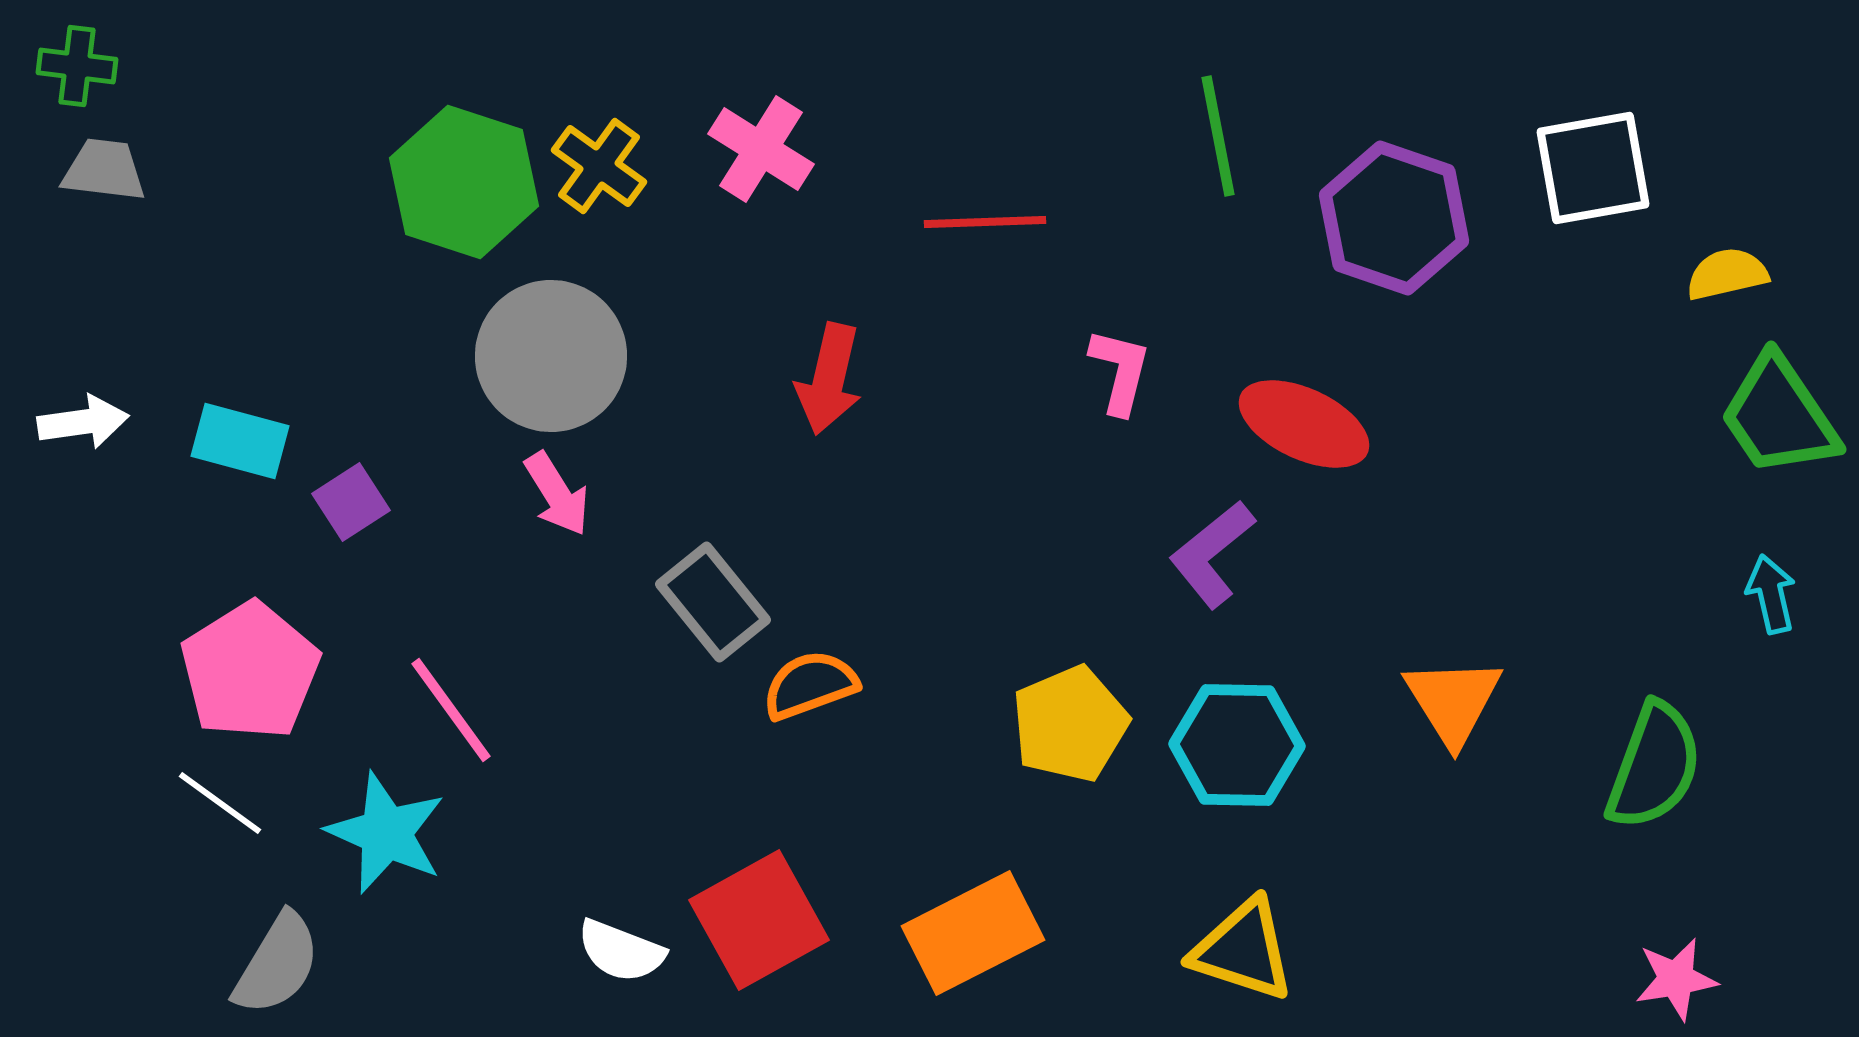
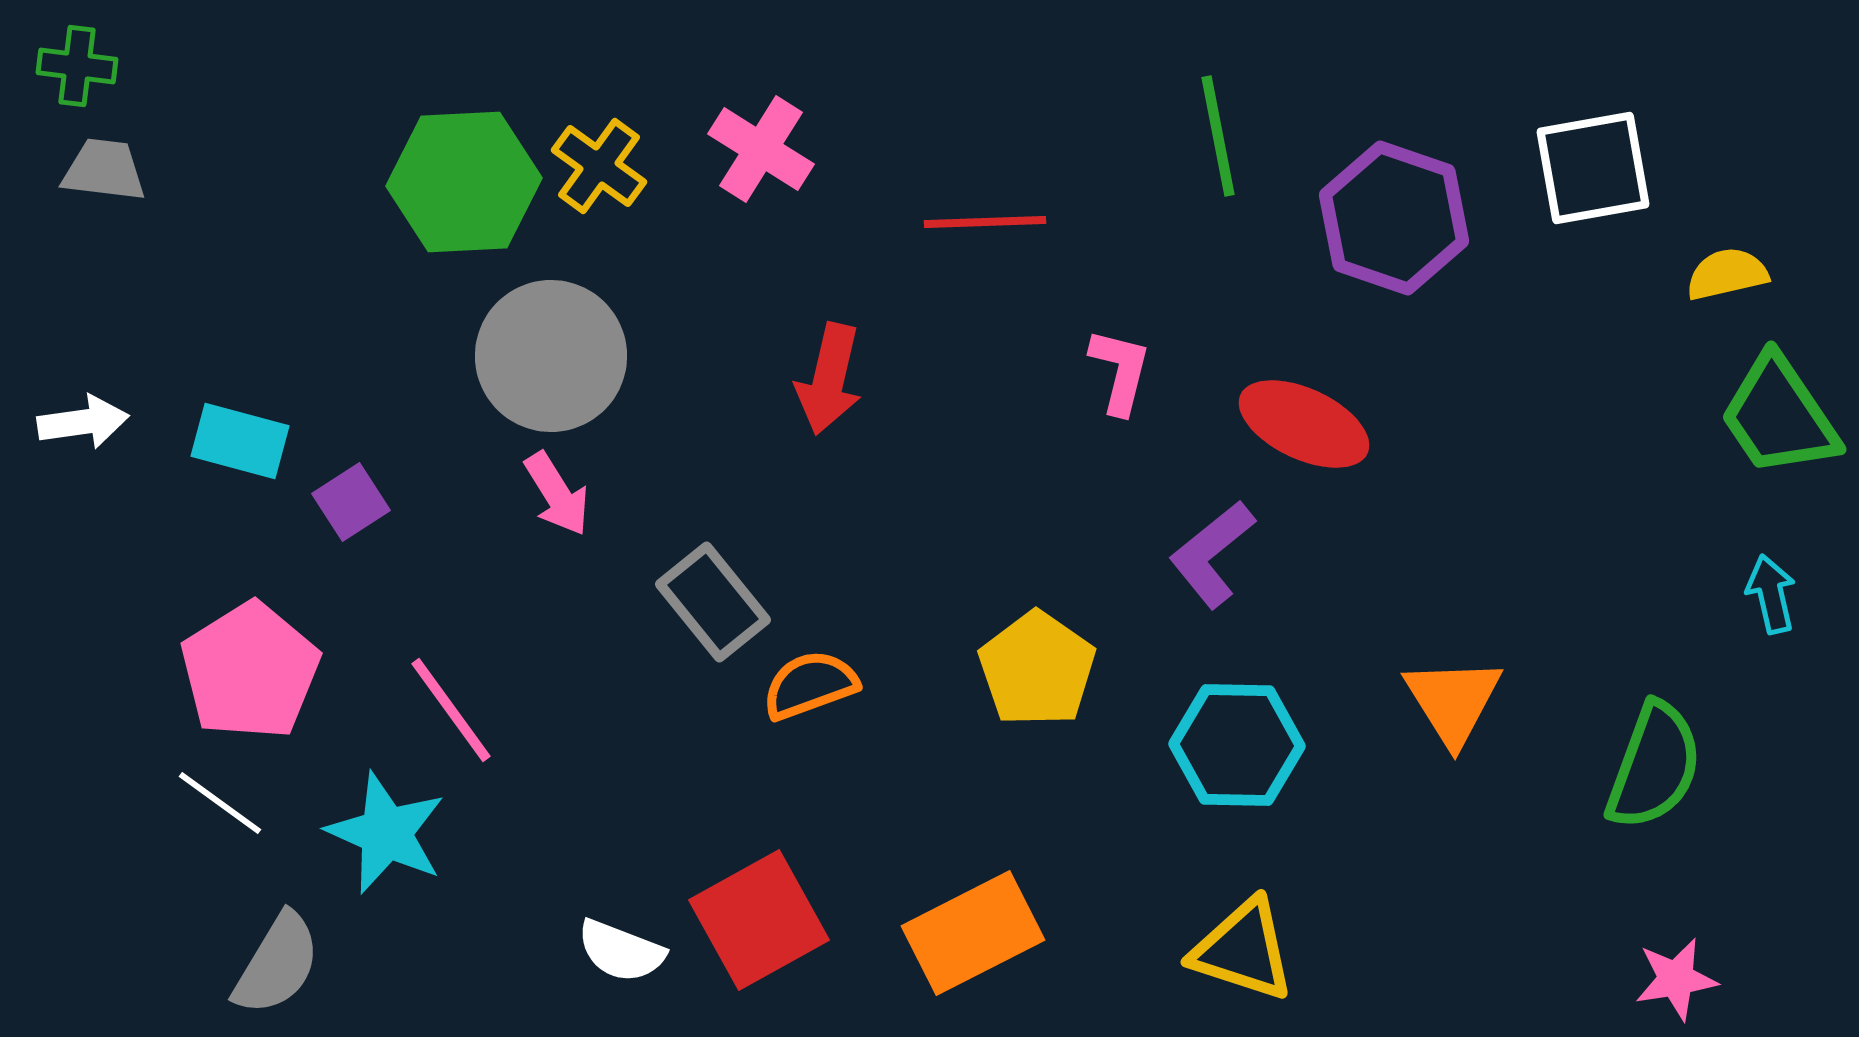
green hexagon: rotated 21 degrees counterclockwise
yellow pentagon: moved 33 px left, 55 px up; rotated 14 degrees counterclockwise
